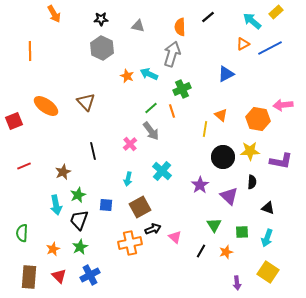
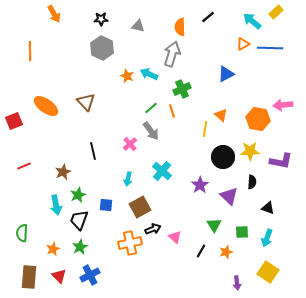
blue line at (270, 48): rotated 30 degrees clockwise
